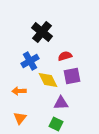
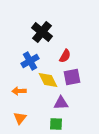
red semicircle: rotated 136 degrees clockwise
purple square: moved 1 px down
green square: rotated 24 degrees counterclockwise
